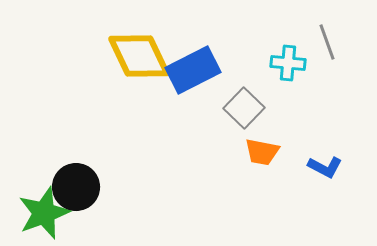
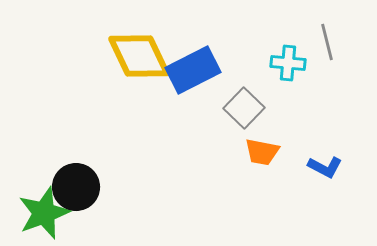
gray line: rotated 6 degrees clockwise
